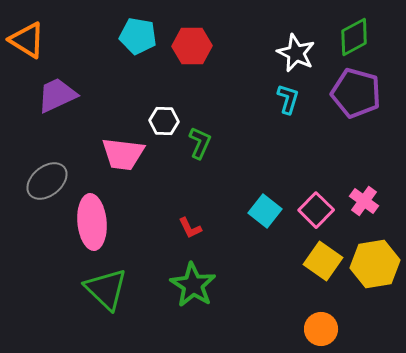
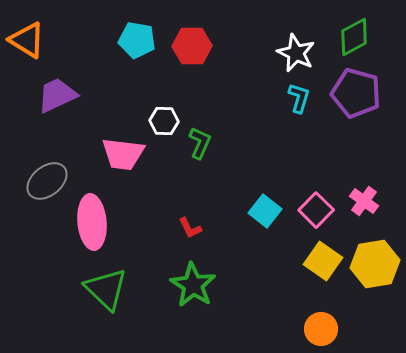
cyan pentagon: moved 1 px left, 4 px down
cyan L-shape: moved 11 px right, 1 px up
